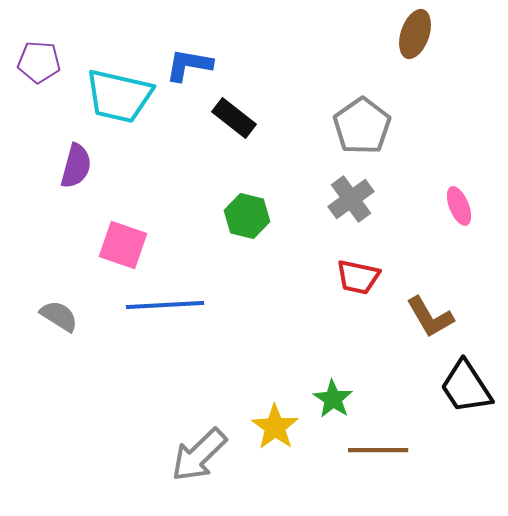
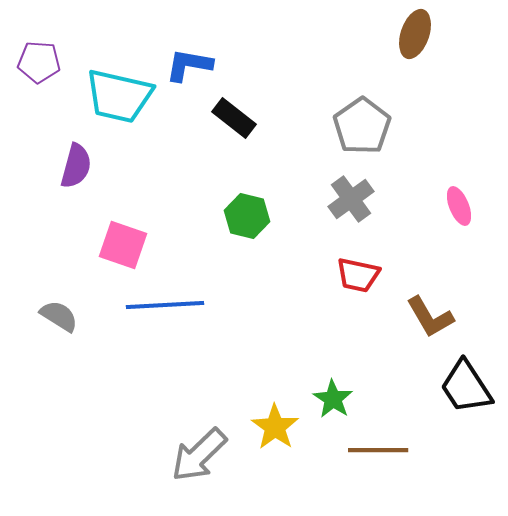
red trapezoid: moved 2 px up
